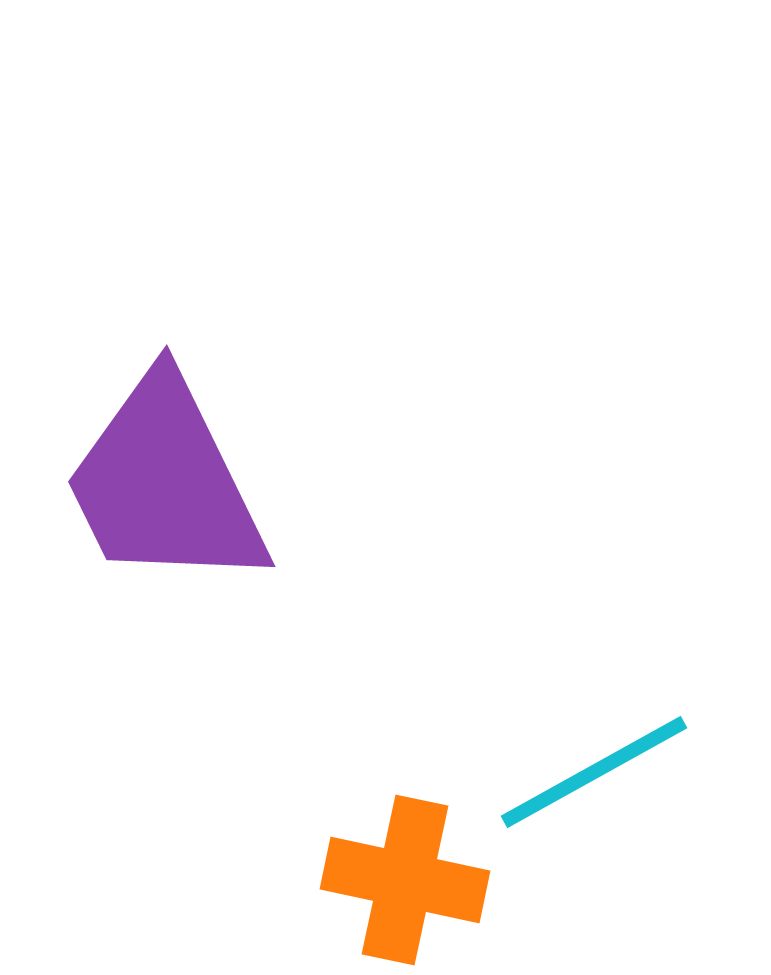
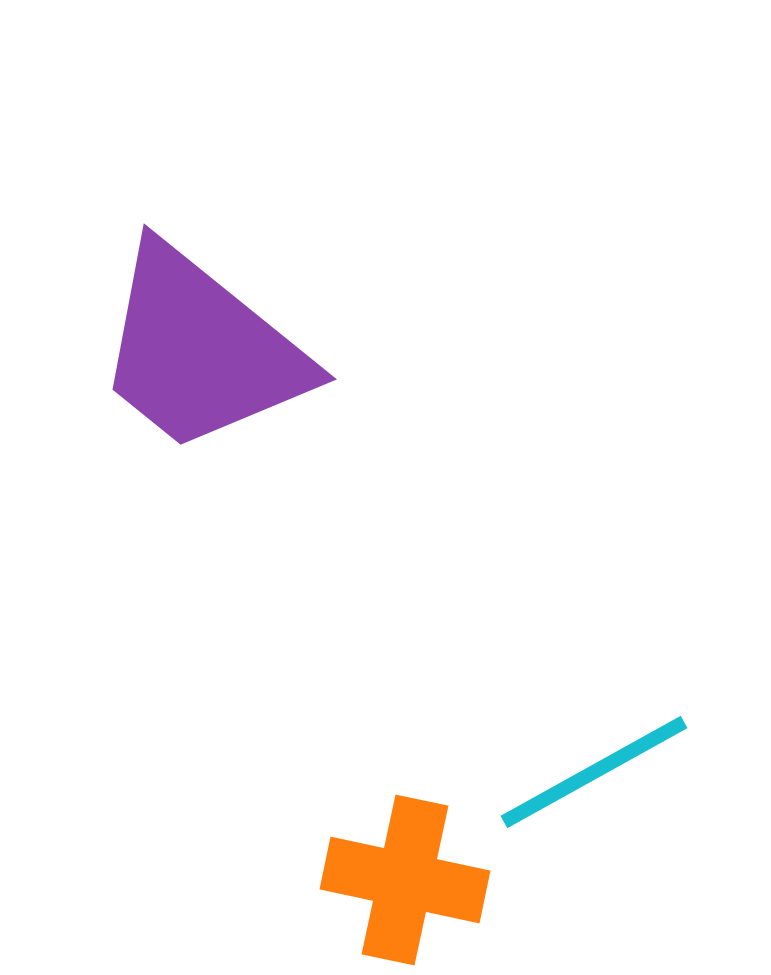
purple trapezoid: moved 36 px right, 133 px up; rotated 25 degrees counterclockwise
